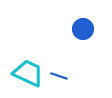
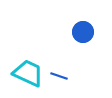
blue circle: moved 3 px down
